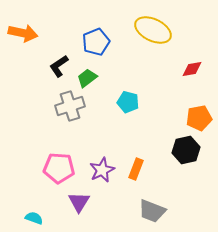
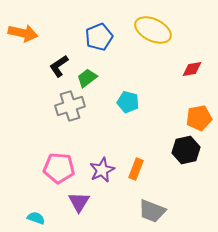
blue pentagon: moved 3 px right, 5 px up
cyan semicircle: moved 2 px right
